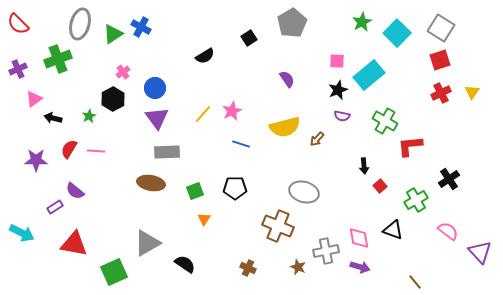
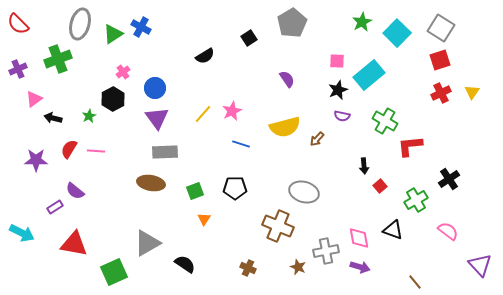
gray rectangle at (167, 152): moved 2 px left
purple triangle at (480, 252): moved 13 px down
